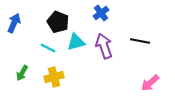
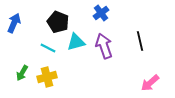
black line: rotated 66 degrees clockwise
yellow cross: moved 7 px left
